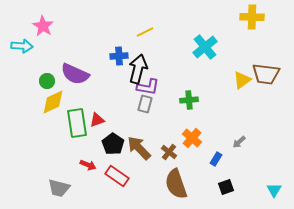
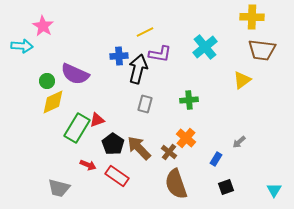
brown trapezoid: moved 4 px left, 24 px up
purple L-shape: moved 12 px right, 33 px up
green rectangle: moved 5 px down; rotated 40 degrees clockwise
orange cross: moved 6 px left
